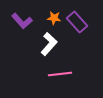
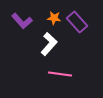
pink line: rotated 15 degrees clockwise
